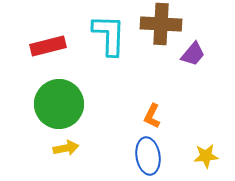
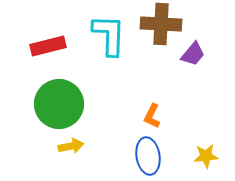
yellow arrow: moved 5 px right, 2 px up
